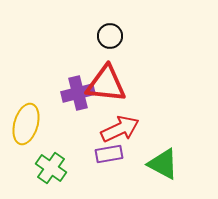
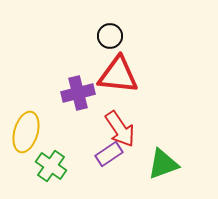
red triangle: moved 12 px right, 9 px up
yellow ellipse: moved 8 px down
red arrow: rotated 81 degrees clockwise
purple rectangle: rotated 24 degrees counterclockwise
green triangle: rotated 48 degrees counterclockwise
green cross: moved 2 px up
